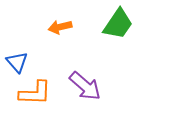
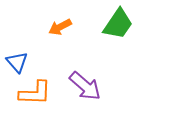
orange arrow: rotated 15 degrees counterclockwise
